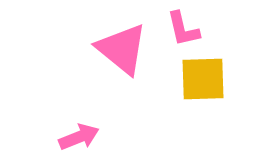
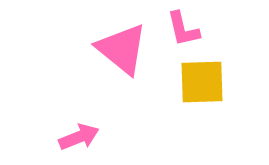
yellow square: moved 1 px left, 3 px down
